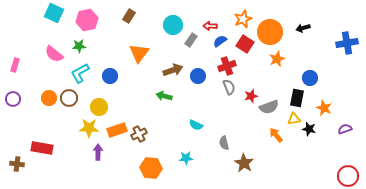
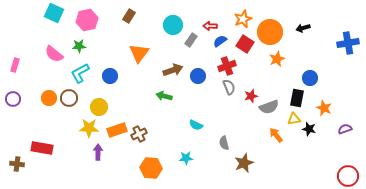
blue cross at (347, 43): moved 1 px right
brown star at (244, 163): rotated 18 degrees clockwise
